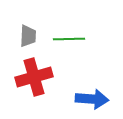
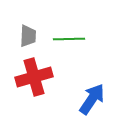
blue arrow: rotated 60 degrees counterclockwise
